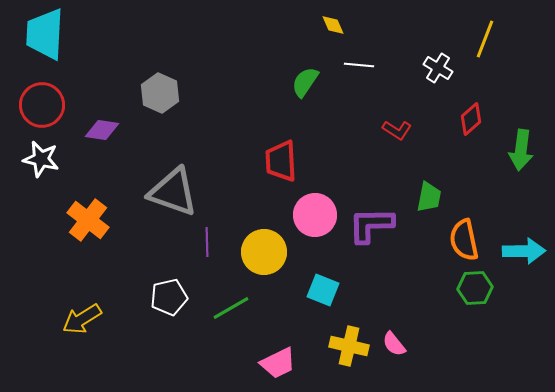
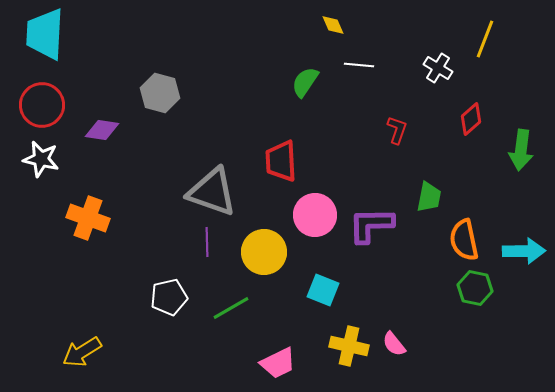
gray hexagon: rotated 9 degrees counterclockwise
red L-shape: rotated 104 degrees counterclockwise
gray triangle: moved 39 px right
orange cross: moved 2 px up; rotated 18 degrees counterclockwise
green hexagon: rotated 16 degrees clockwise
yellow arrow: moved 33 px down
